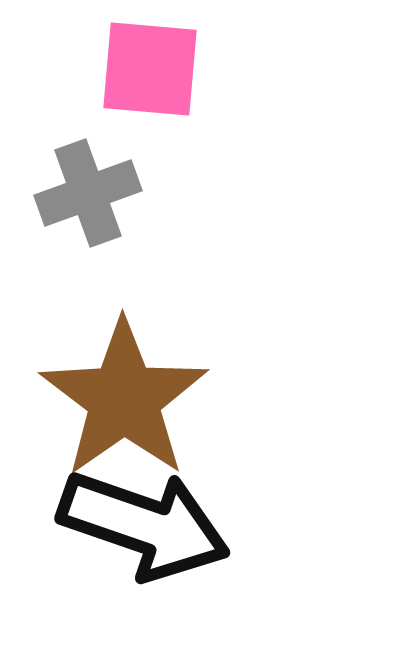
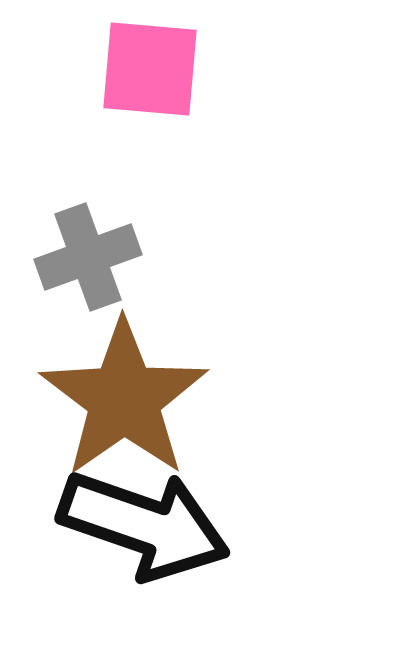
gray cross: moved 64 px down
